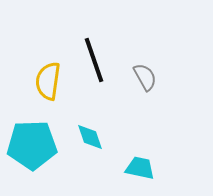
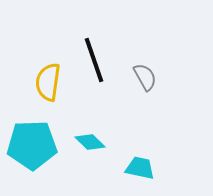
yellow semicircle: moved 1 px down
cyan diamond: moved 5 px down; rotated 28 degrees counterclockwise
